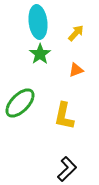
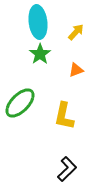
yellow arrow: moved 1 px up
